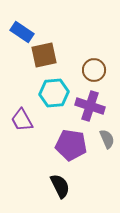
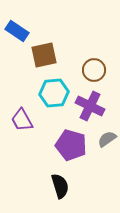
blue rectangle: moved 5 px left, 1 px up
purple cross: rotated 8 degrees clockwise
gray semicircle: rotated 102 degrees counterclockwise
purple pentagon: rotated 8 degrees clockwise
black semicircle: rotated 10 degrees clockwise
